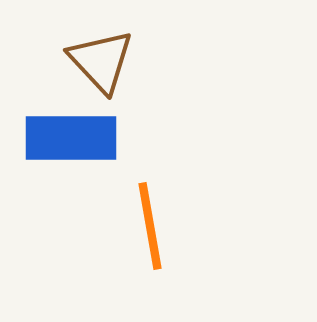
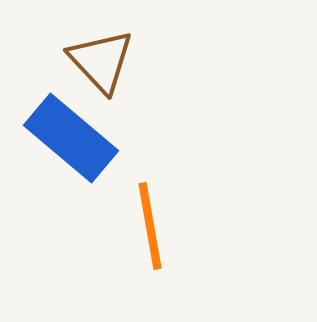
blue rectangle: rotated 40 degrees clockwise
